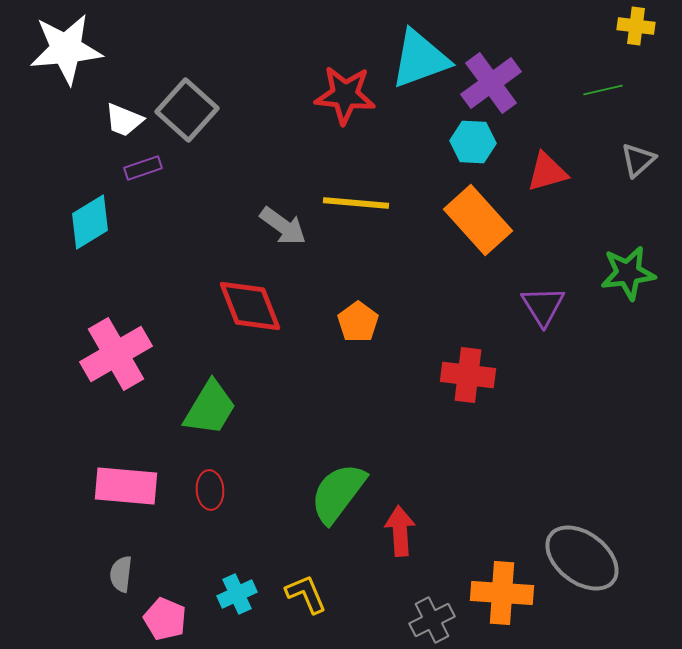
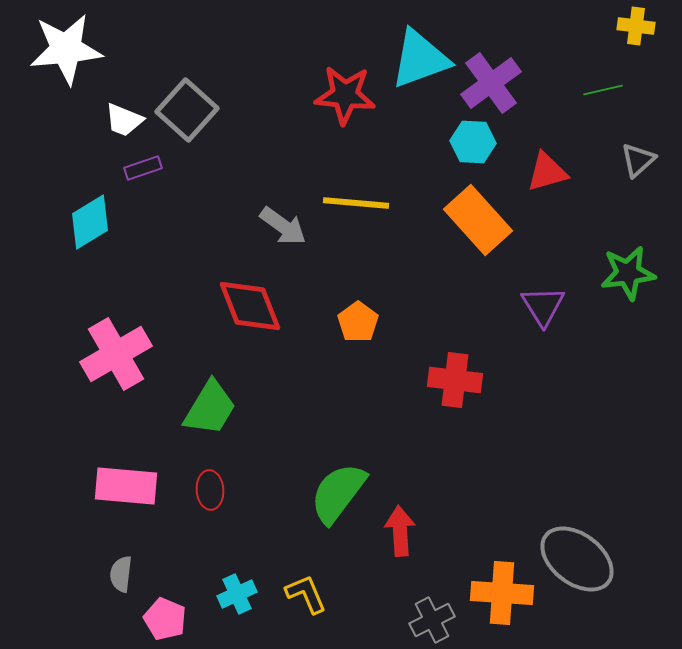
red cross: moved 13 px left, 5 px down
gray ellipse: moved 5 px left, 1 px down
